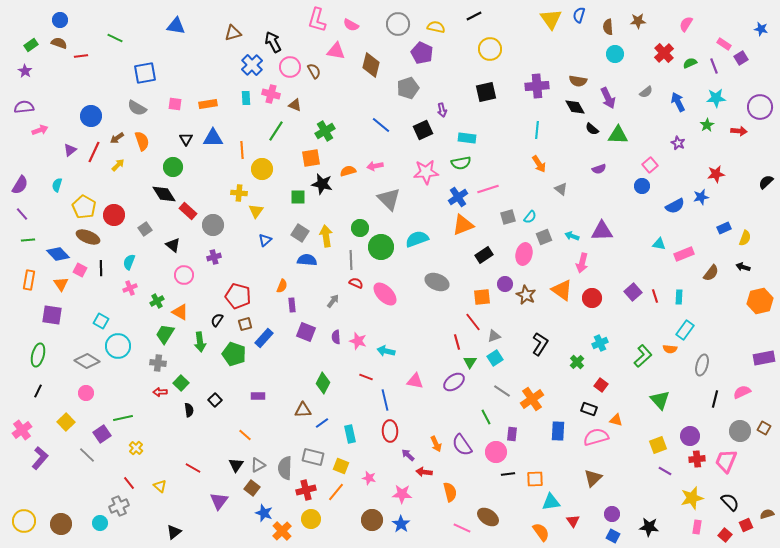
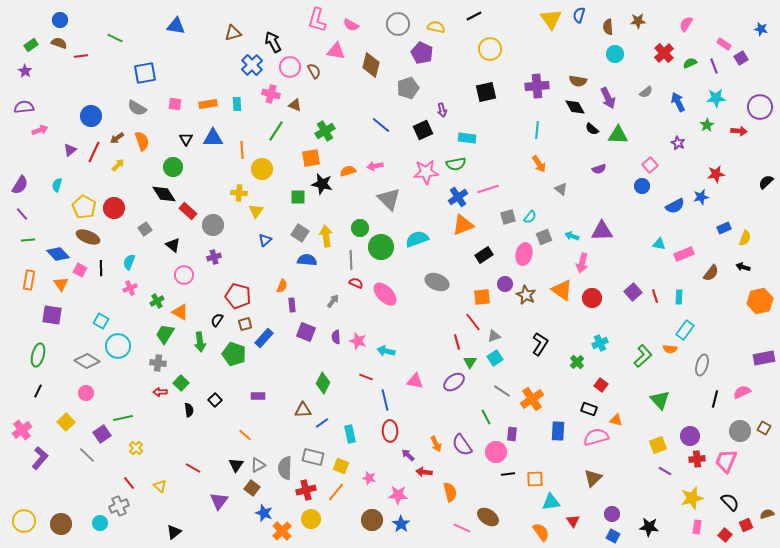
cyan rectangle at (246, 98): moved 9 px left, 6 px down
green semicircle at (461, 163): moved 5 px left, 1 px down
red circle at (114, 215): moved 7 px up
pink star at (402, 494): moved 4 px left, 1 px down
